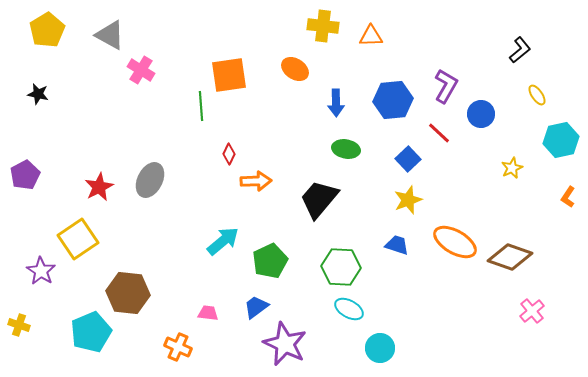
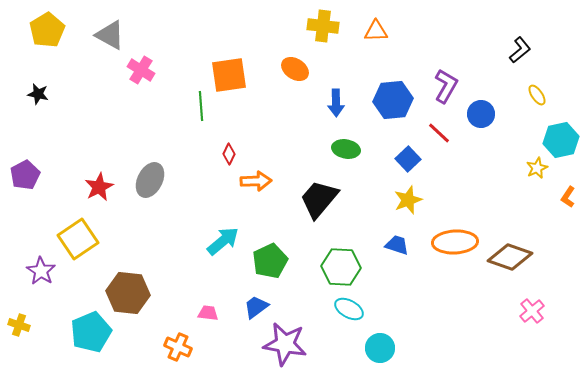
orange triangle at (371, 36): moved 5 px right, 5 px up
yellow star at (512, 168): moved 25 px right
orange ellipse at (455, 242): rotated 33 degrees counterclockwise
purple star at (285, 344): rotated 15 degrees counterclockwise
